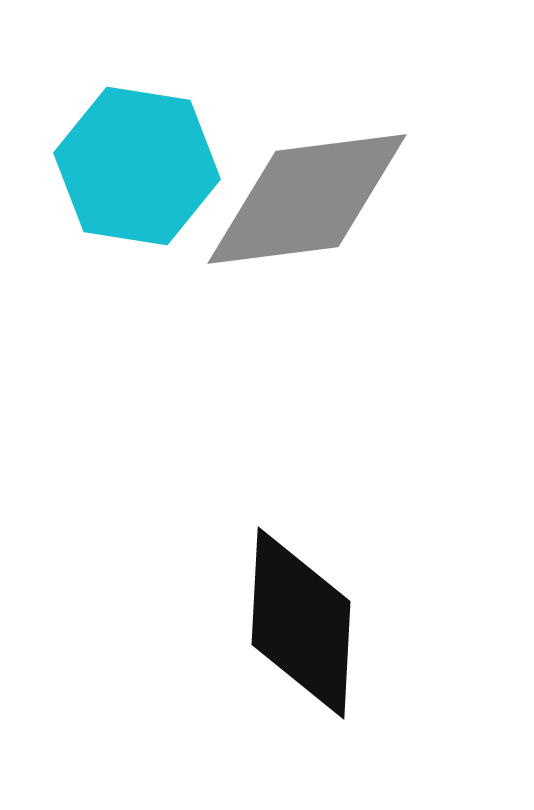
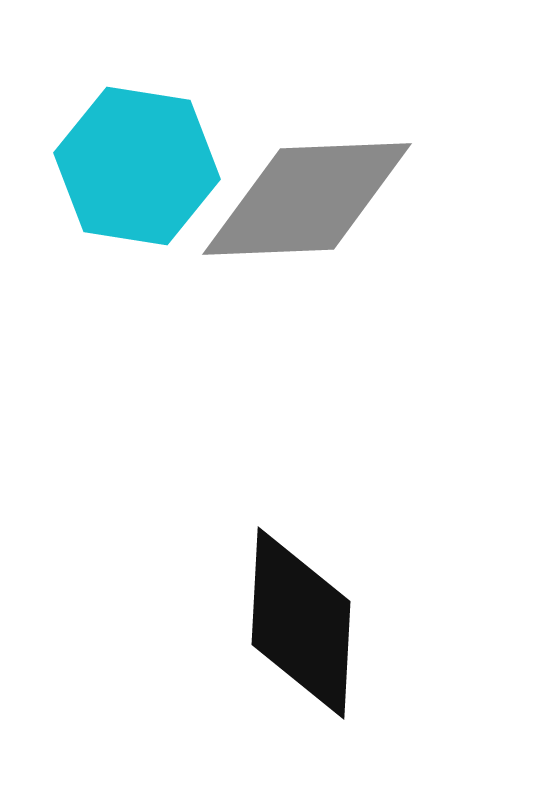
gray diamond: rotated 5 degrees clockwise
